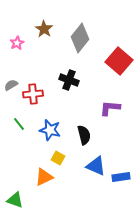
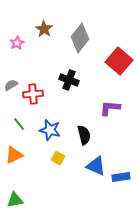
orange triangle: moved 30 px left, 22 px up
green triangle: rotated 30 degrees counterclockwise
